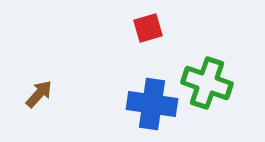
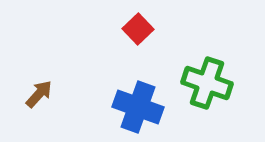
red square: moved 10 px left, 1 px down; rotated 28 degrees counterclockwise
blue cross: moved 14 px left, 3 px down; rotated 12 degrees clockwise
